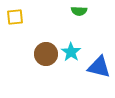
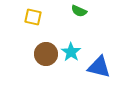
green semicircle: rotated 21 degrees clockwise
yellow square: moved 18 px right; rotated 18 degrees clockwise
